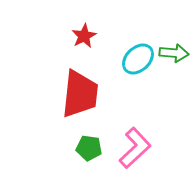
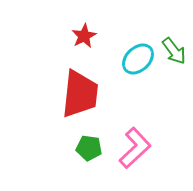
green arrow: moved 2 px up; rotated 48 degrees clockwise
